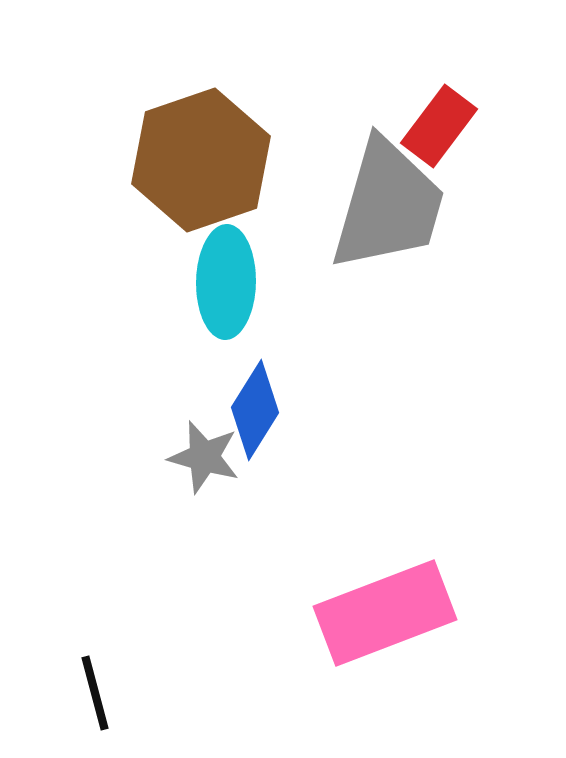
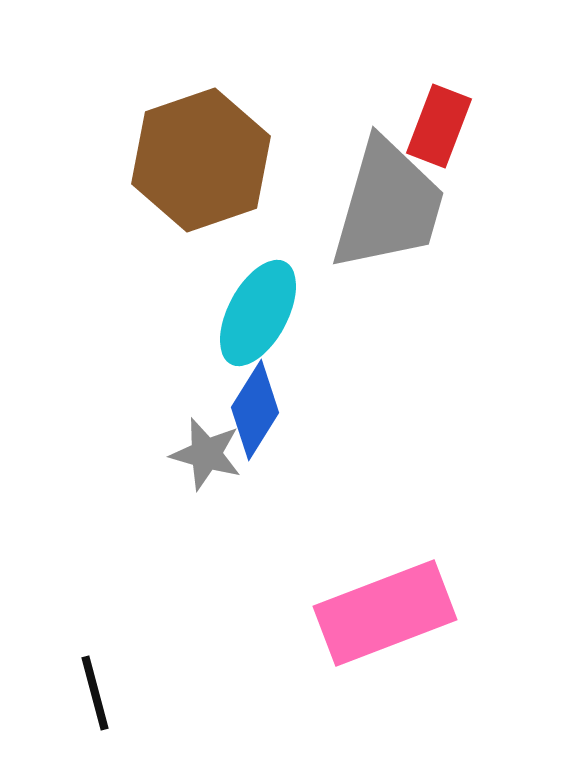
red rectangle: rotated 16 degrees counterclockwise
cyan ellipse: moved 32 px right, 31 px down; rotated 27 degrees clockwise
gray star: moved 2 px right, 3 px up
